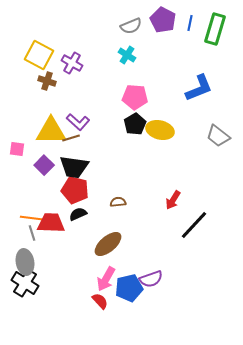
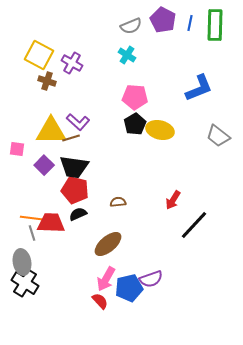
green rectangle: moved 4 px up; rotated 16 degrees counterclockwise
gray ellipse: moved 3 px left
